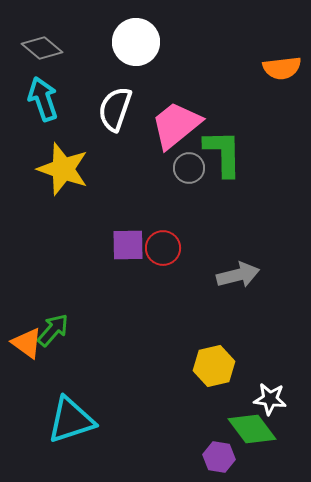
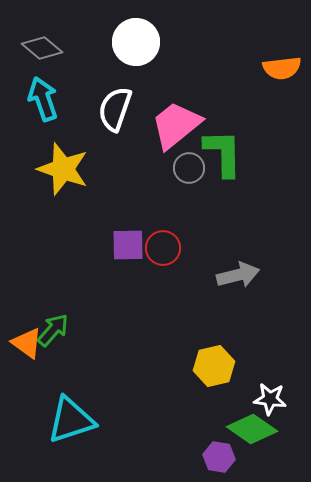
green diamond: rotated 18 degrees counterclockwise
